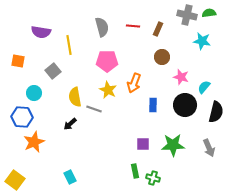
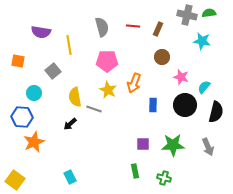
gray arrow: moved 1 px left, 1 px up
green cross: moved 11 px right
